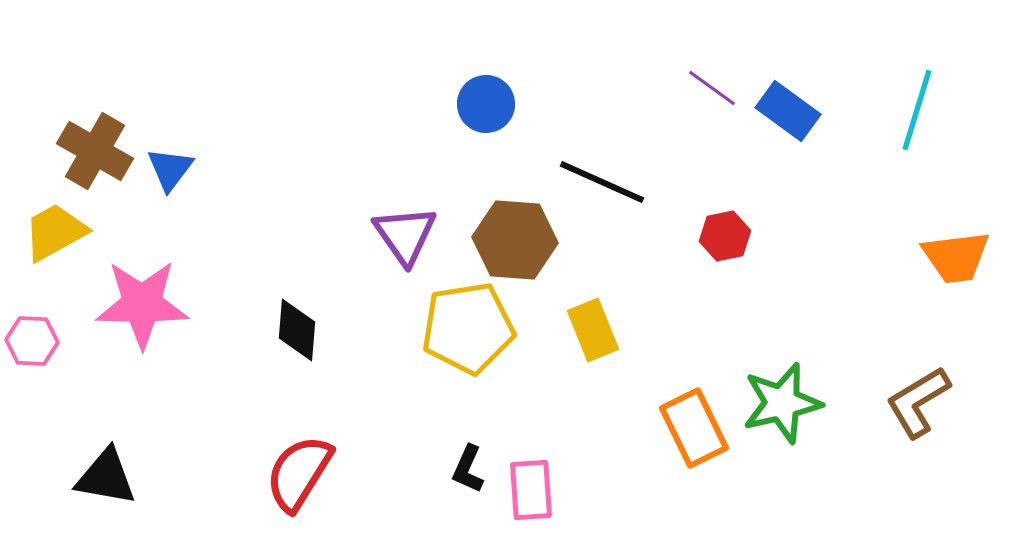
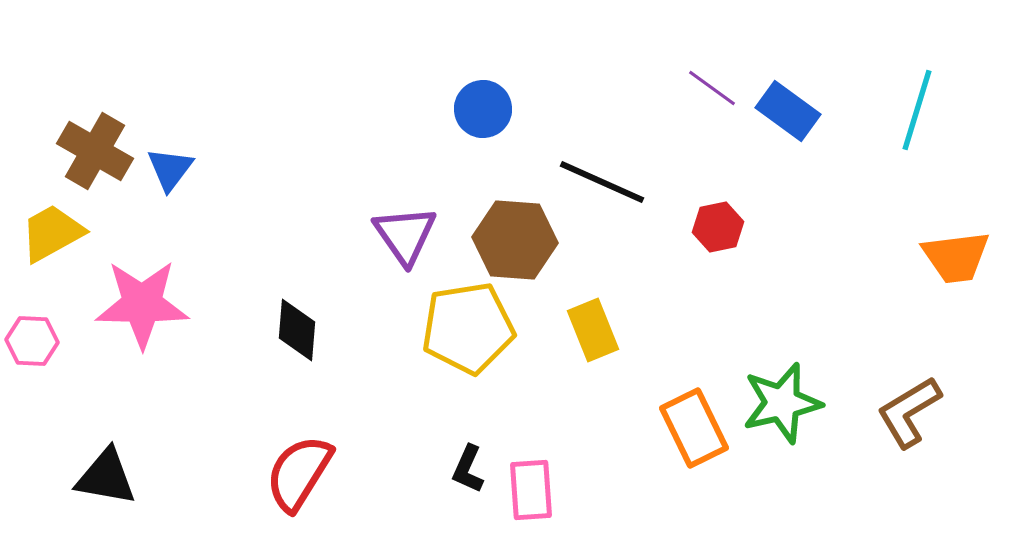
blue circle: moved 3 px left, 5 px down
yellow trapezoid: moved 3 px left, 1 px down
red hexagon: moved 7 px left, 9 px up
brown L-shape: moved 9 px left, 10 px down
